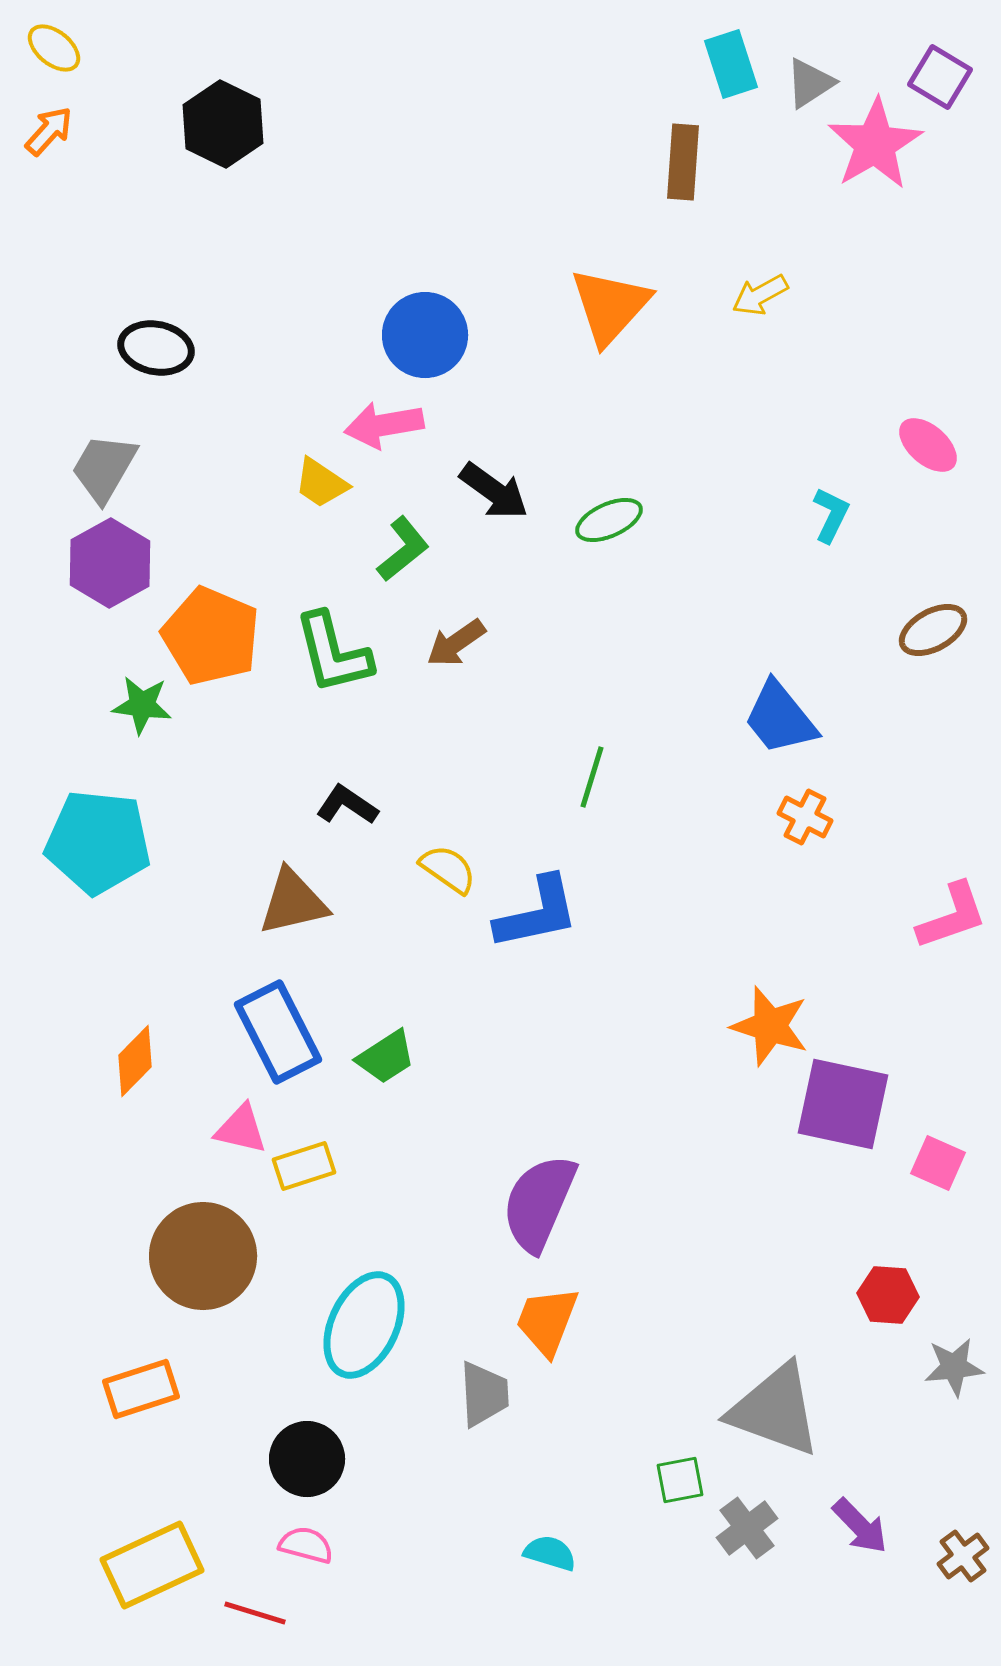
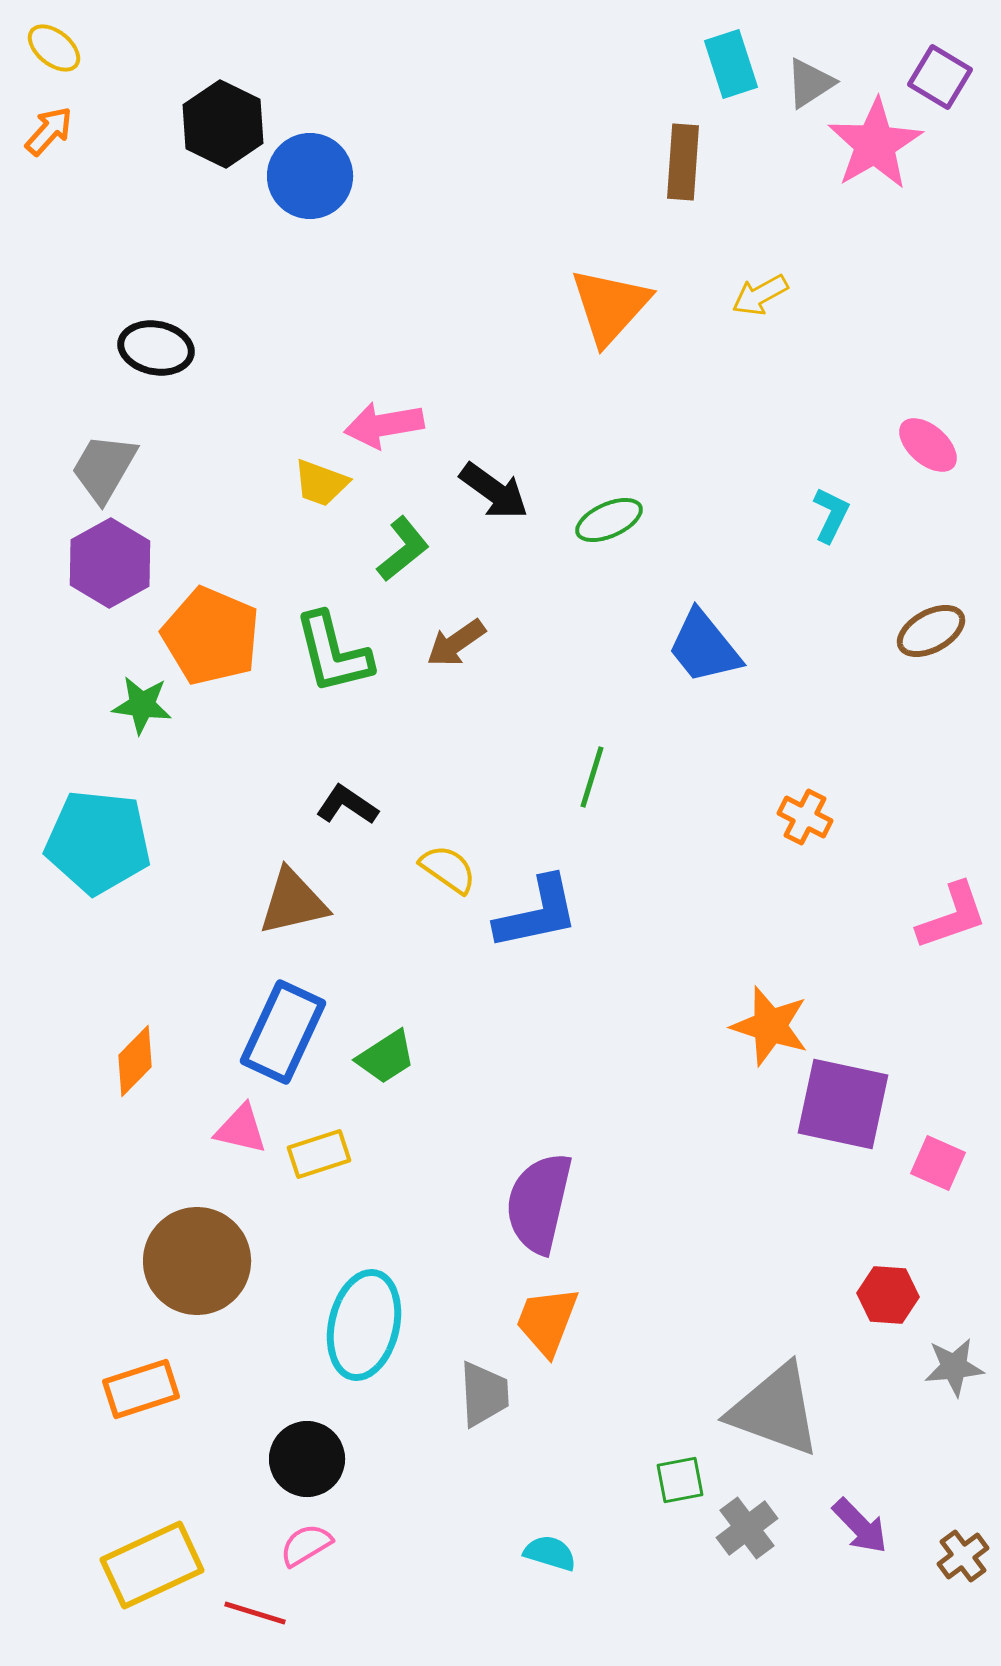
blue circle at (425, 335): moved 115 px left, 159 px up
yellow trapezoid at (321, 483): rotated 14 degrees counterclockwise
brown ellipse at (933, 630): moved 2 px left, 1 px down
blue trapezoid at (780, 718): moved 76 px left, 71 px up
blue rectangle at (278, 1032): moved 5 px right; rotated 52 degrees clockwise
yellow rectangle at (304, 1166): moved 15 px right, 12 px up
purple semicircle at (539, 1203): rotated 10 degrees counterclockwise
brown circle at (203, 1256): moved 6 px left, 5 px down
cyan ellipse at (364, 1325): rotated 12 degrees counterclockwise
pink semicircle at (306, 1545): rotated 46 degrees counterclockwise
